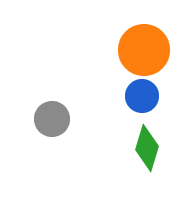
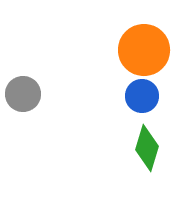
gray circle: moved 29 px left, 25 px up
